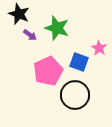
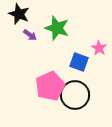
pink pentagon: moved 2 px right, 15 px down
